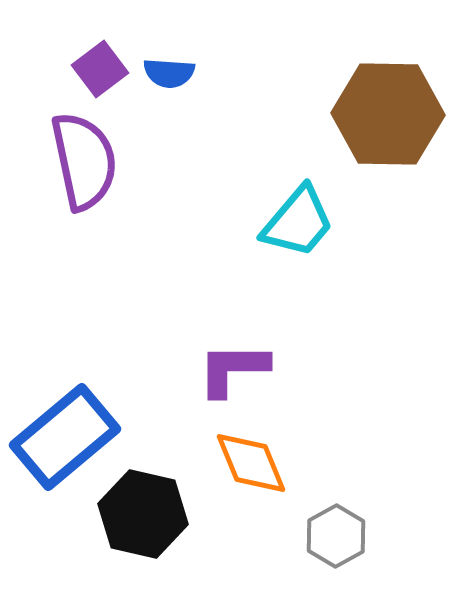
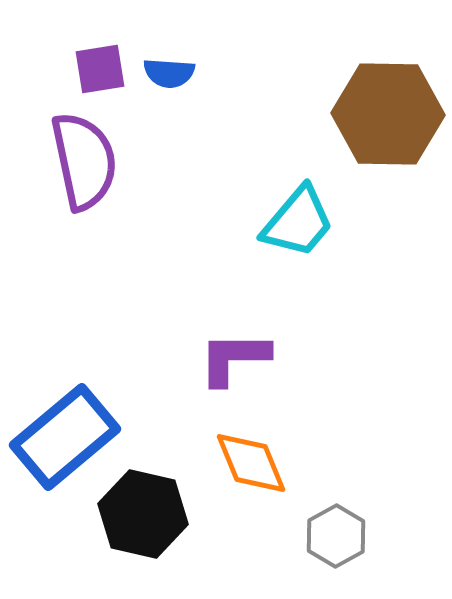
purple square: rotated 28 degrees clockwise
purple L-shape: moved 1 px right, 11 px up
